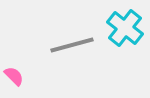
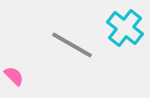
gray line: rotated 45 degrees clockwise
